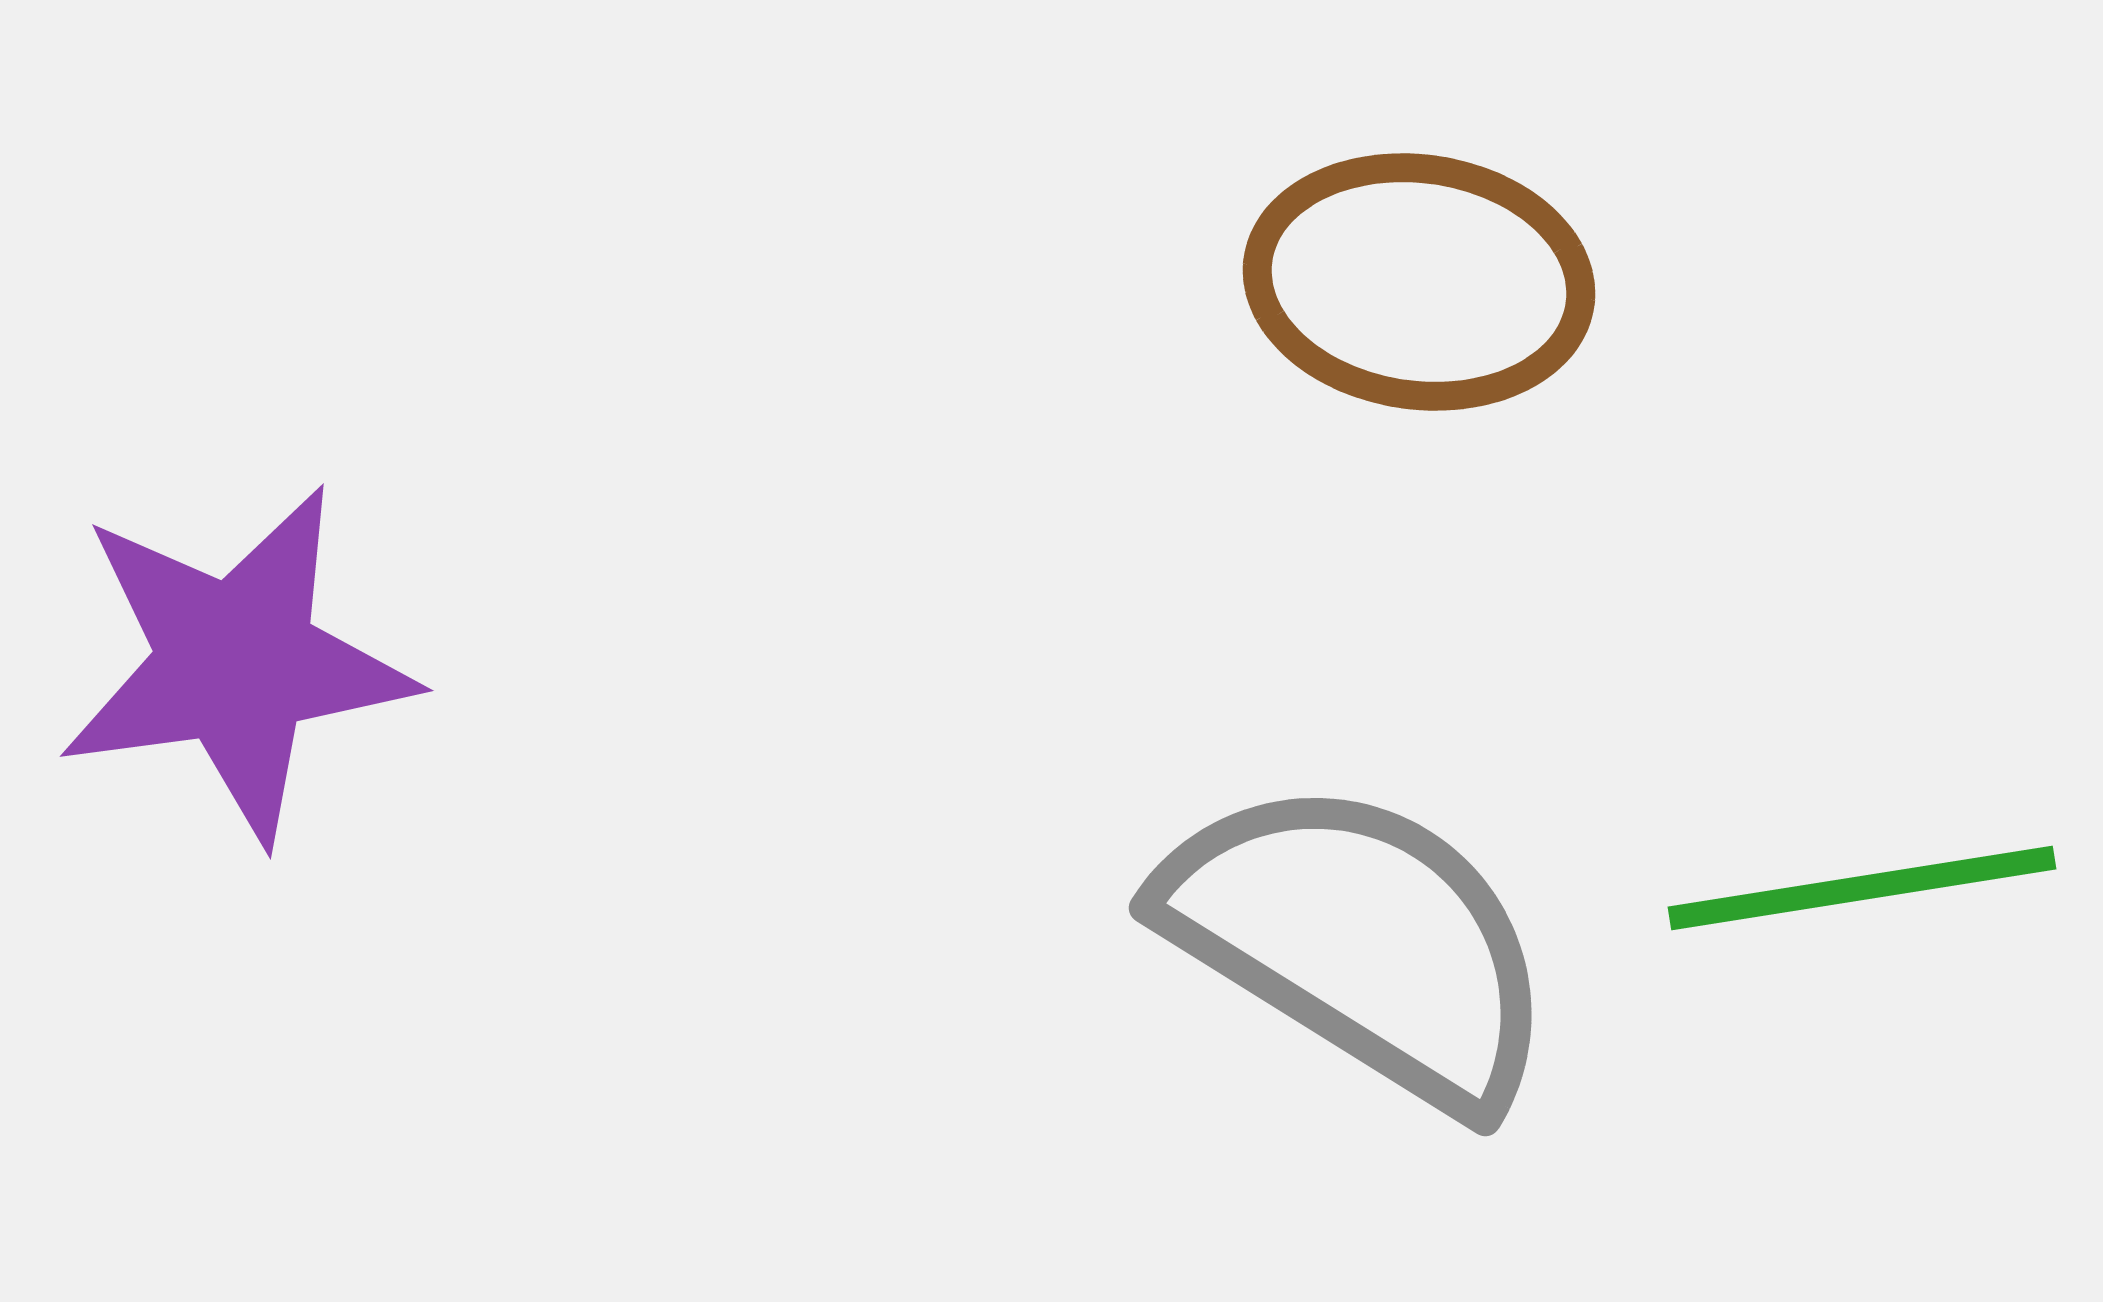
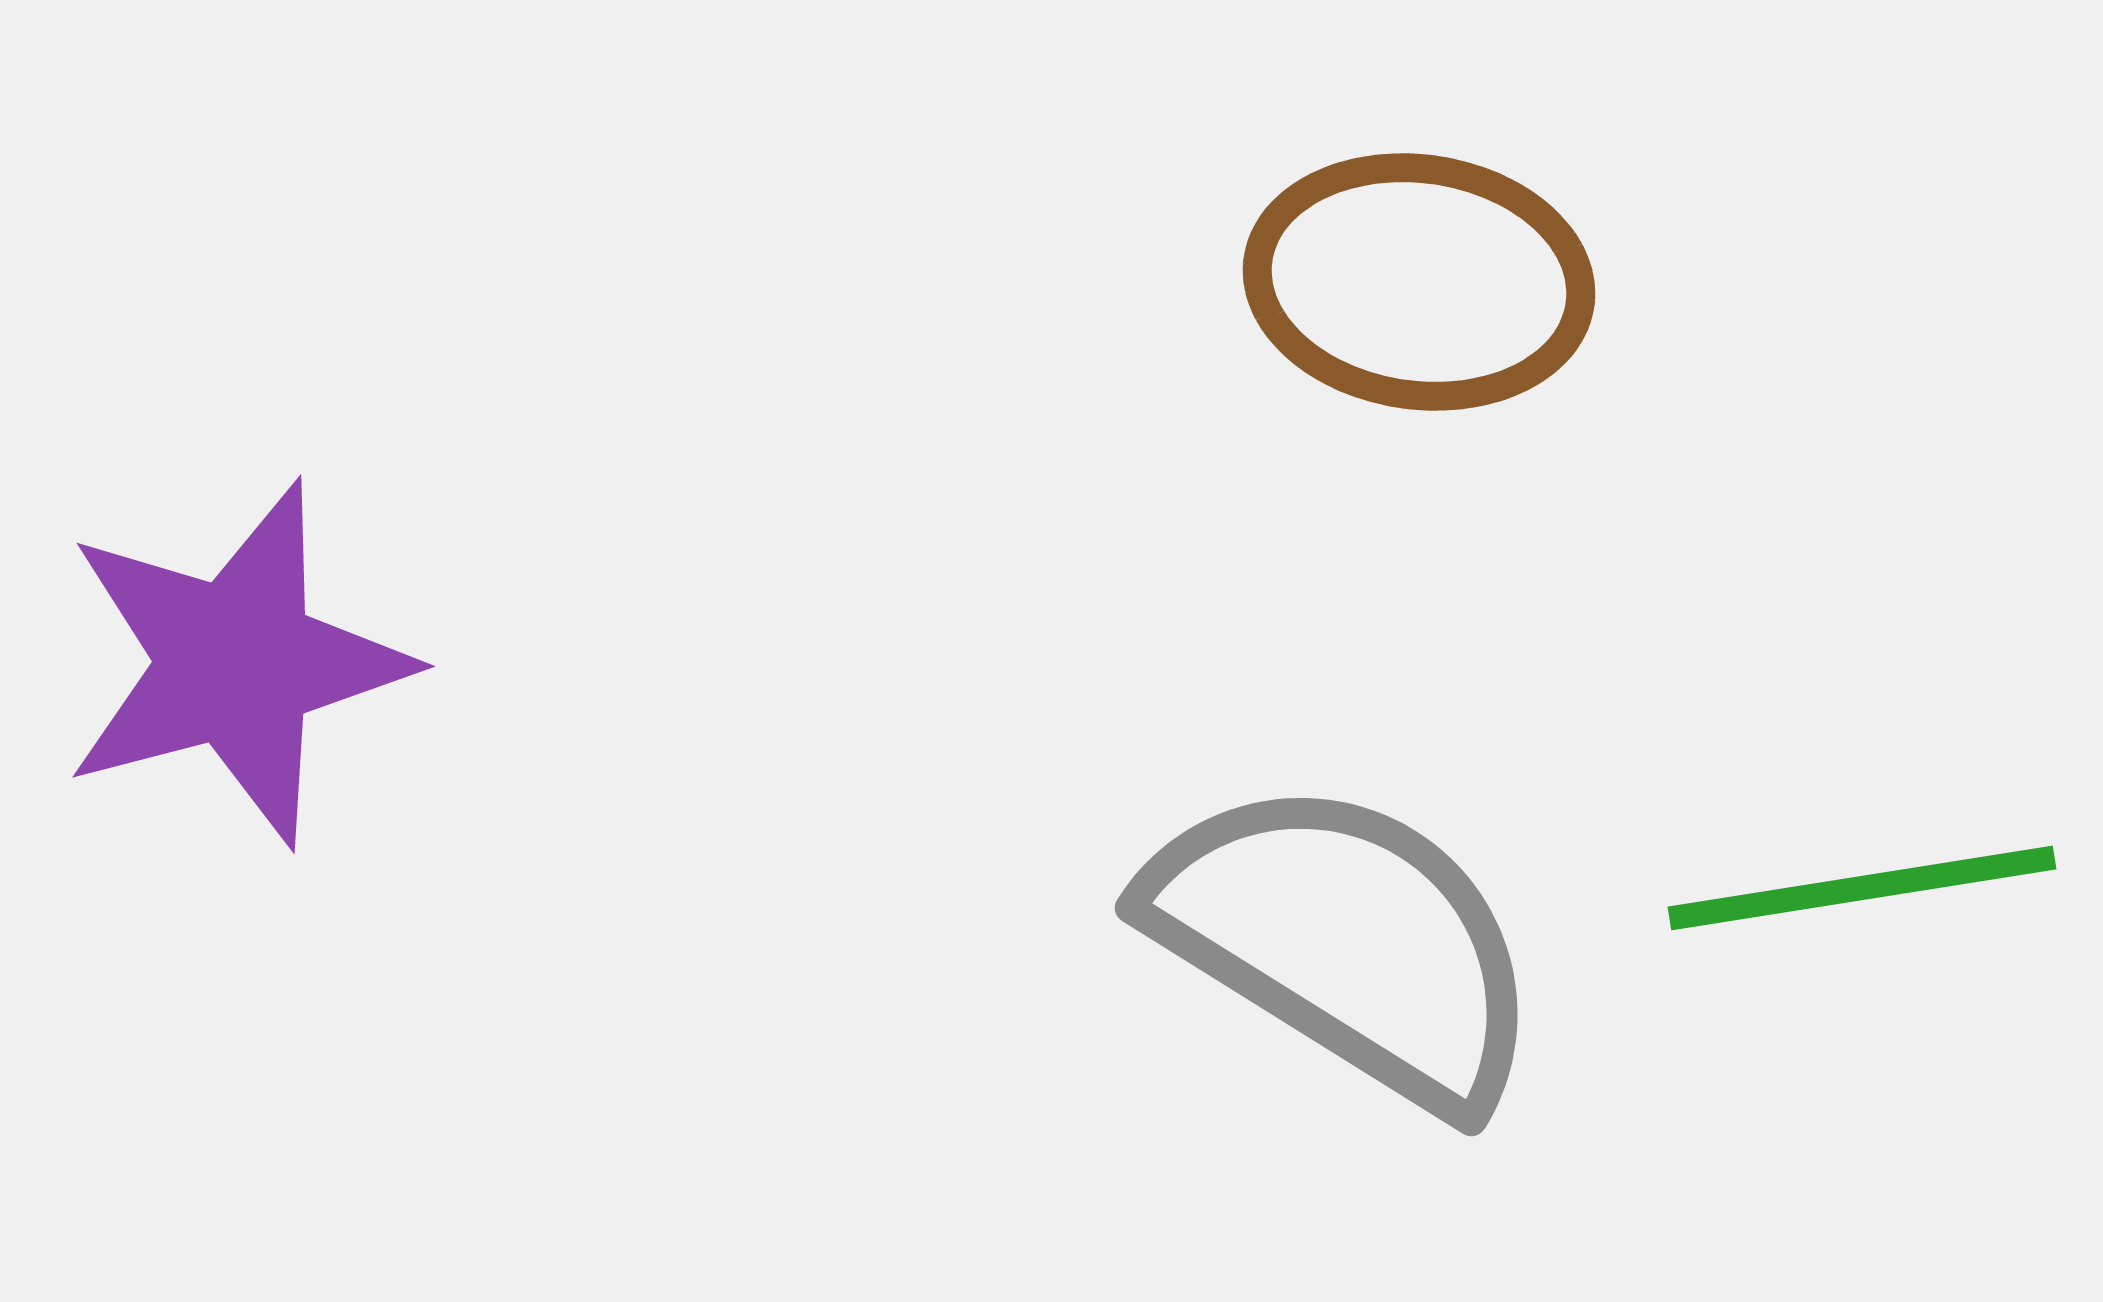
purple star: rotated 7 degrees counterclockwise
gray semicircle: moved 14 px left
